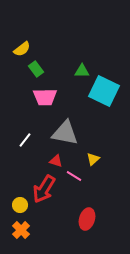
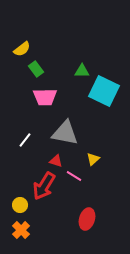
red arrow: moved 3 px up
